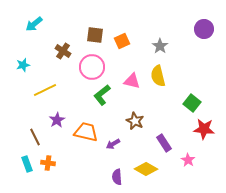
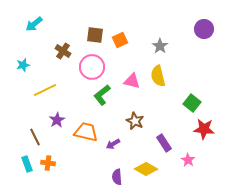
orange square: moved 2 px left, 1 px up
